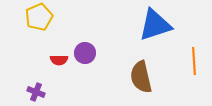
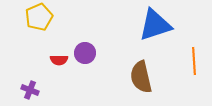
purple cross: moved 6 px left, 2 px up
